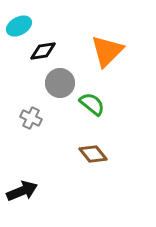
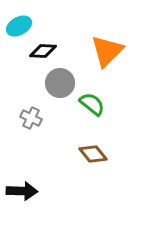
black diamond: rotated 12 degrees clockwise
black arrow: rotated 24 degrees clockwise
